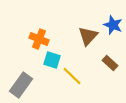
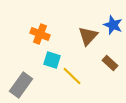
orange cross: moved 1 px right, 5 px up
